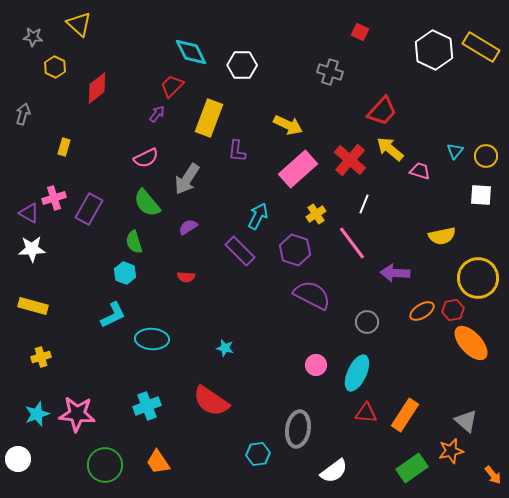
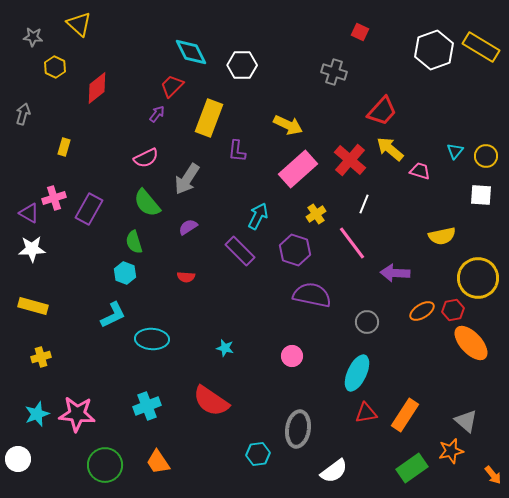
white hexagon at (434, 50): rotated 15 degrees clockwise
gray cross at (330, 72): moved 4 px right
purple semicircle at (312, 295): rotated 15 degrees counterclockwise
pink circle at (316, 365): moved 24 px left, 9 px up
red triangle at (366, 413): rotated 15 degrees counterclockwise
